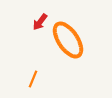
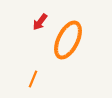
orange ellipse: rotated 60 degrees clockwise
